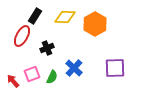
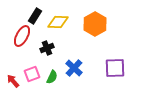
yellow diamond: moved 7 px left, 5 px down
